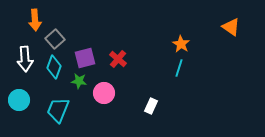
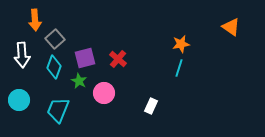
orange star: rotated 30 degrees clockwise
white arrow: moved 3 px left, 4 px up
green star: rotated 21 degrees clockwise
